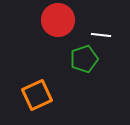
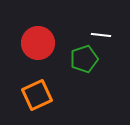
red circle: moved 20 px left, 23 px down
